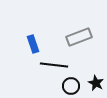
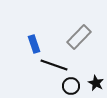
gray rectangle: rotated 25 degrees counterclockwise
blue rectangle: moved 1 px right
black line: rotated 12 degrees clockwise
